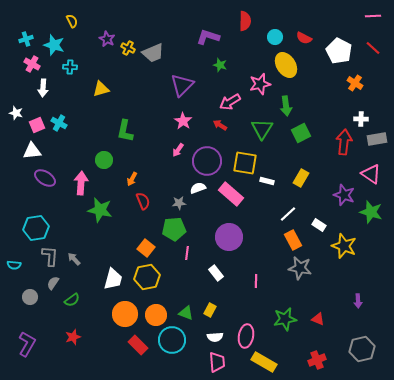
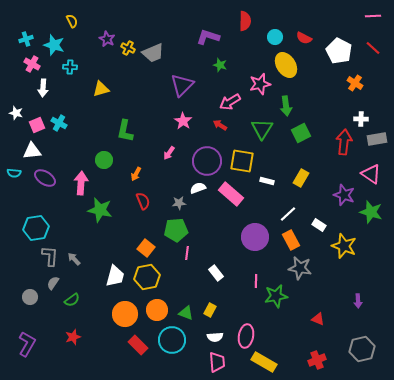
pink arrow at (178, 150): moved 9 px left, 3 px down
yellow square at (245, 163): moved 3 px left, 2 px up
orange arrow at (132, 179): moved 4 px right, 5 px up
green pentagon at (174, 229): moved 2 px right, 1 px down
purple circle at (229, 237): moved 26 px right
orange rectangle at (293, 240): moved 2 px left
cyan semicircle at (14, 265): moved 92 px up
white trapezoid at (113, 279): moved 2 px right, 3 px up
orange circle at (156, 315): moved 1 px right, 5 px up
green star at (285, 319): moved 9 px left, 23 px up
